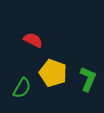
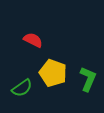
green semicircle: rotated 25 degrees clockwise
